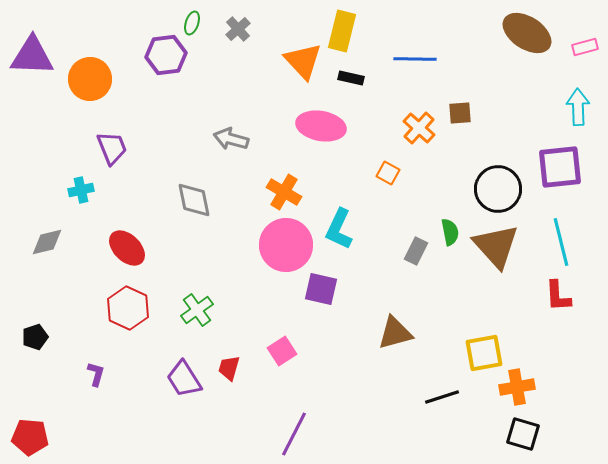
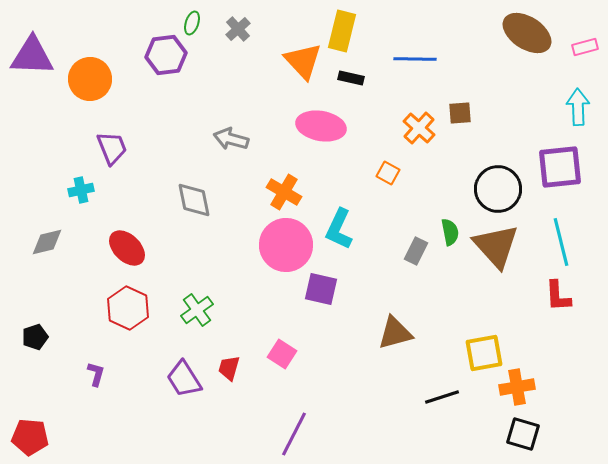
pink square at (282, 351): moved 3 px down; rotated 24 degrees counterclockwise
